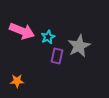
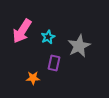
pink arrow: rotated 100 degrees clockwise
purple rectangle: moved 3 px left, 7 px down
orange star: moved 16 px right, 3 px up
